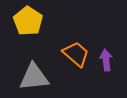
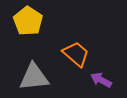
purple arrow: moved 5 px left, 20 px down; rotated 55 degrees counterclockwise
